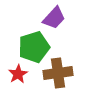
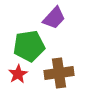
green pentagon: moved 5 px left, 1 px up; rotated 8 degrees clockwise
brown cross: moved 1 px right
